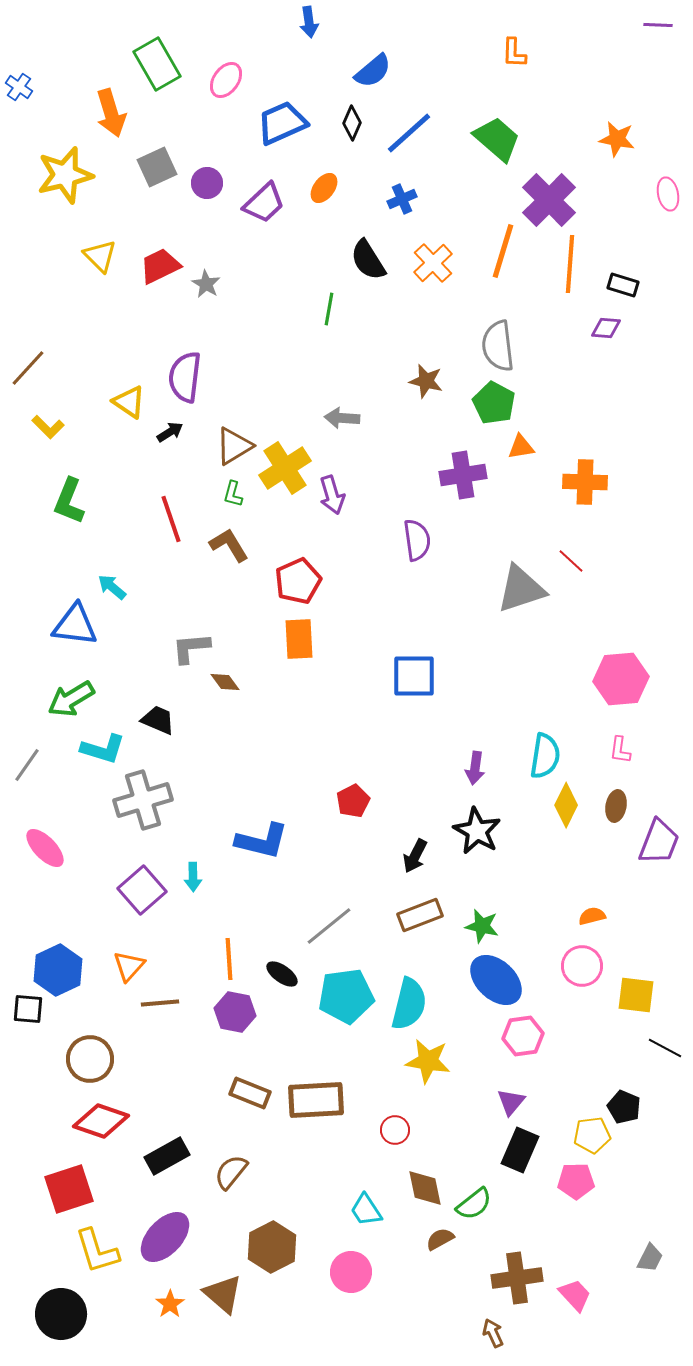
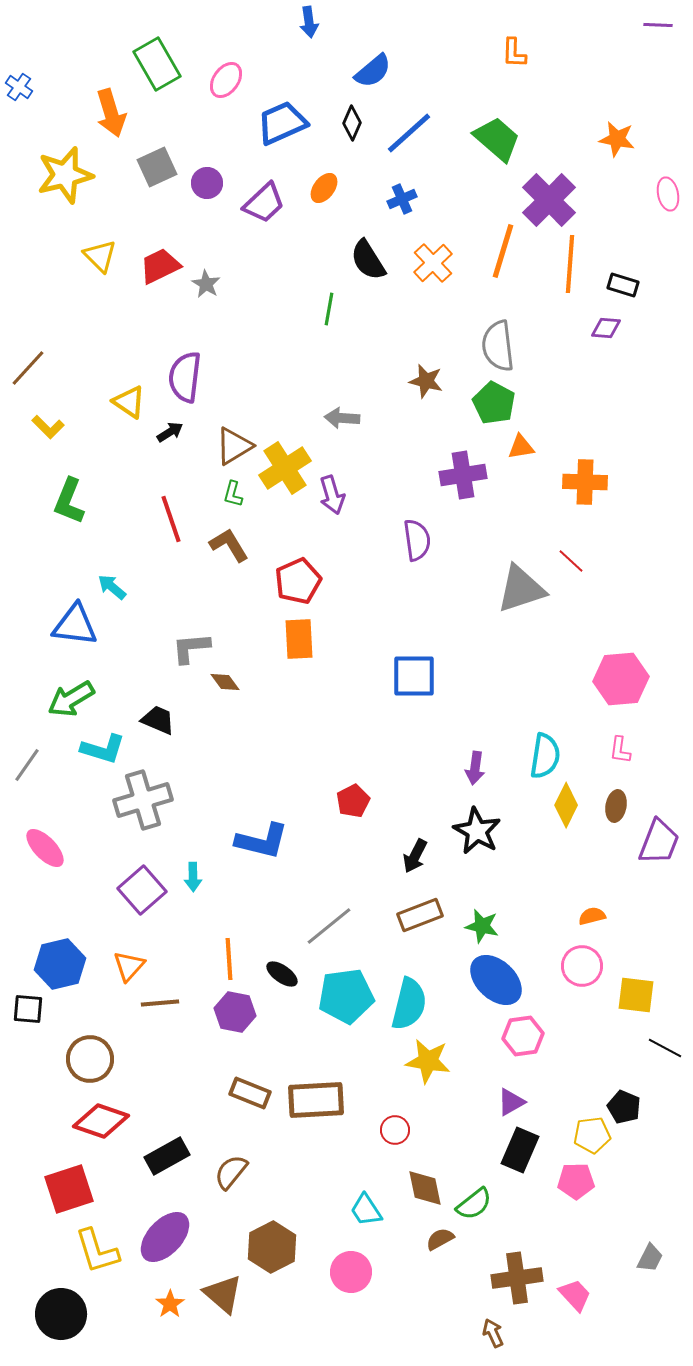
blue hexagon at (58, 970): moved 2 px right, 6 px up; rotated 12 degrees clockwise
purple triangle at (511, 1102): rotated 20 degrees clockwise
